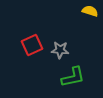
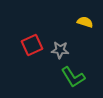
yellow semicircle: moved 5 px left, 11 px down
green L-shape: rotated 70 degrees clockwise
